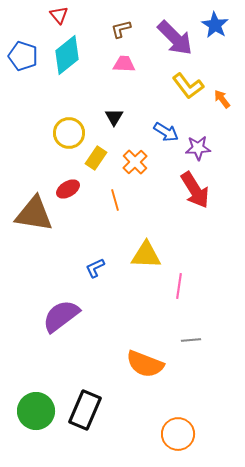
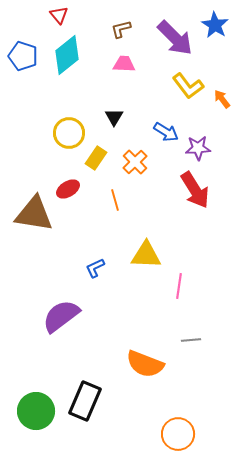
black rectangle: moved 9 px up
